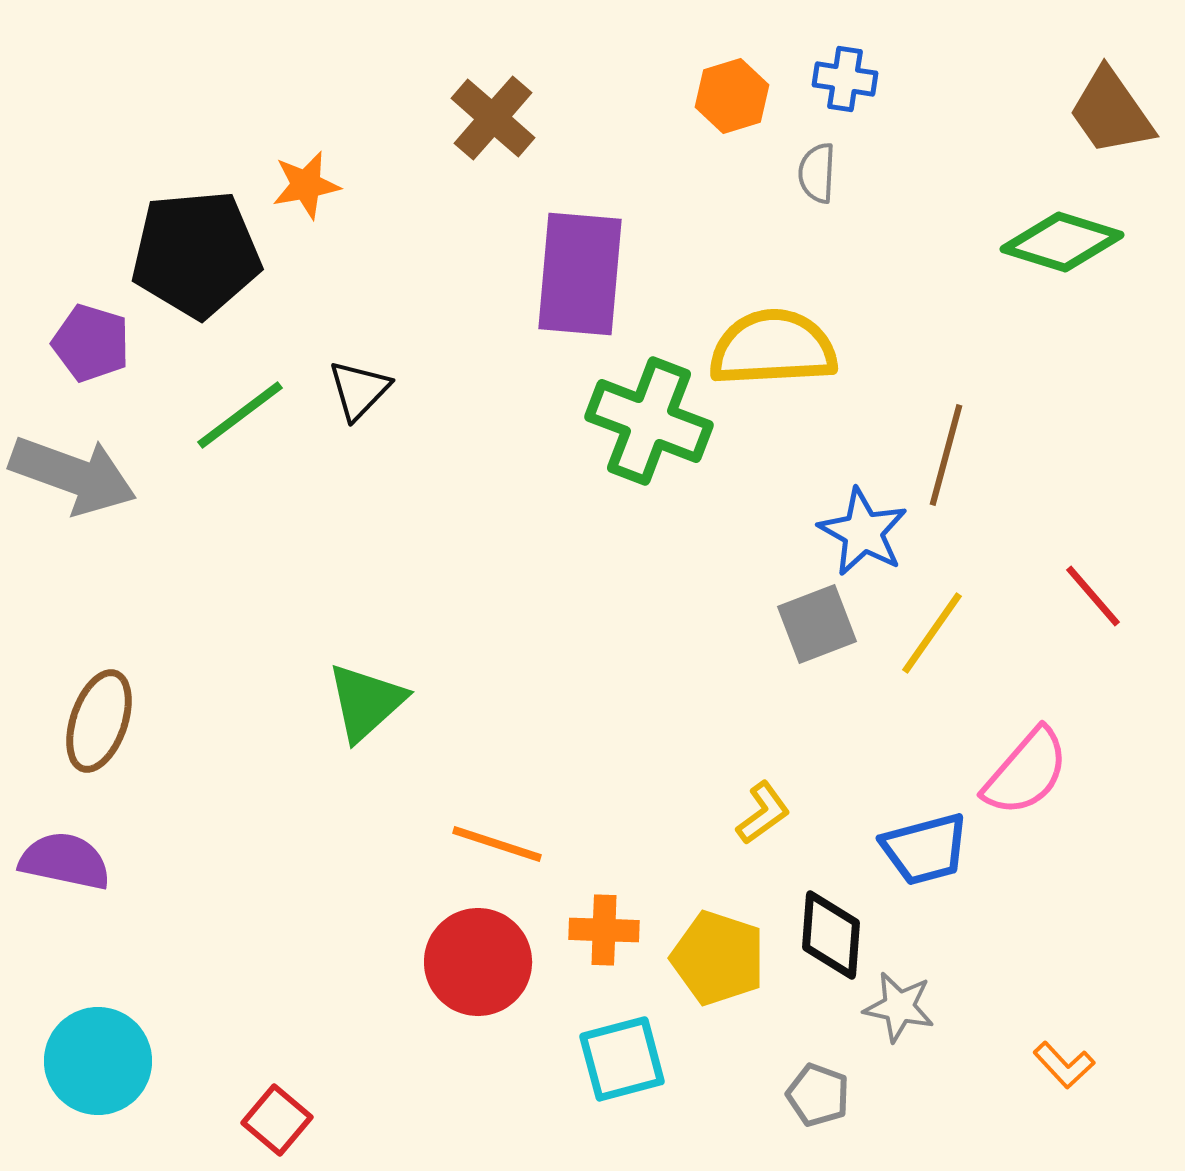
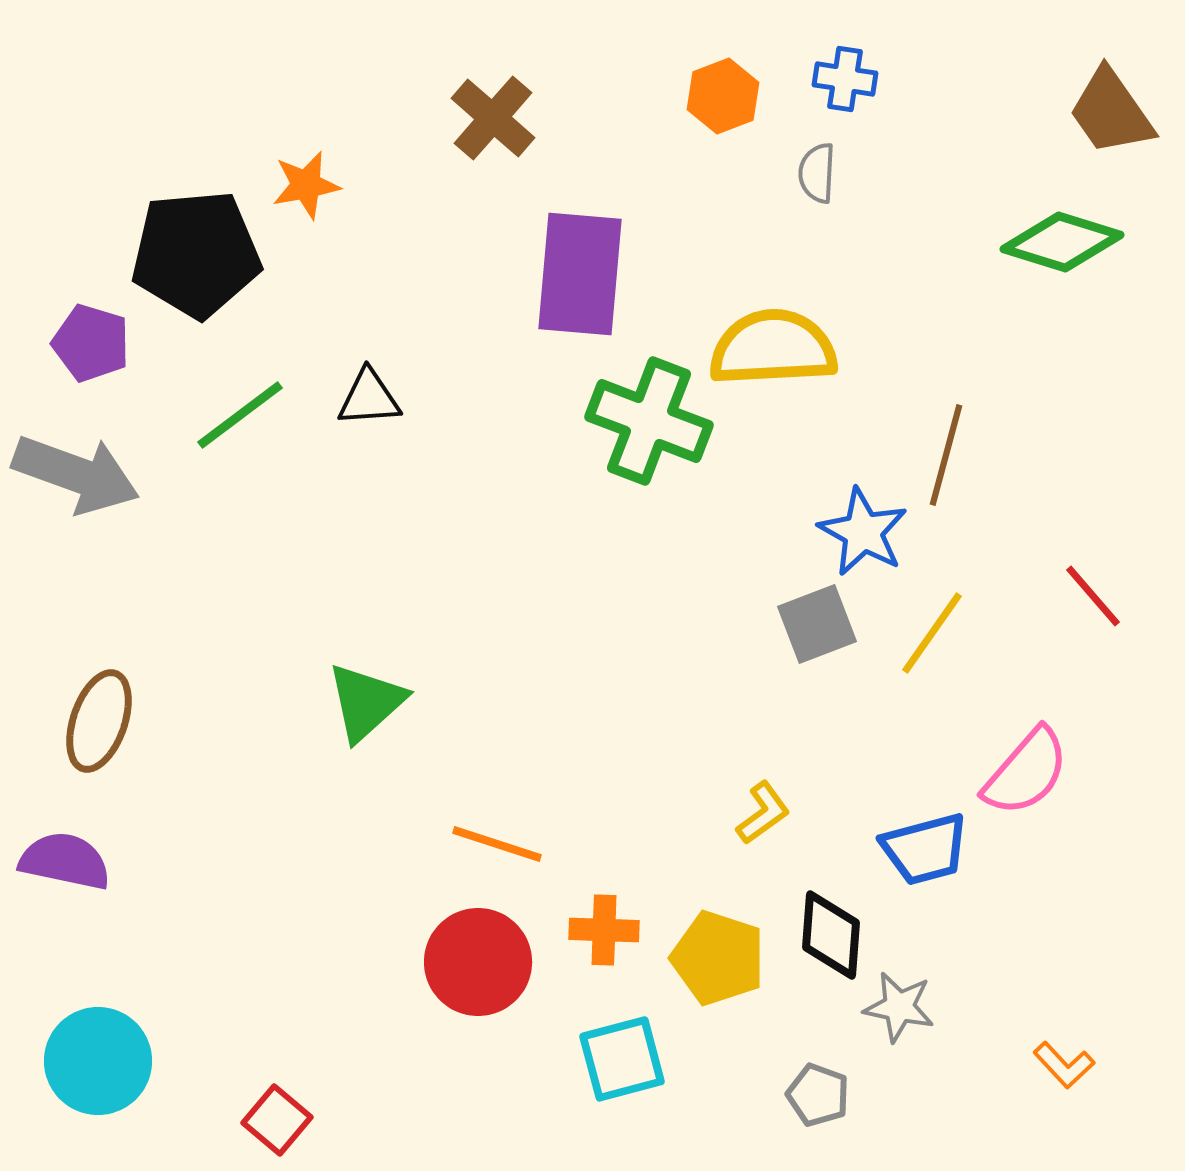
orange hexagon: moved 9 px left; rotated 4 degrees counterclockwise
black triangle: moved 10 px right, 8 px down; rotated 42 degrees clockwise
gray arrow: moved 3 px right, 1 px up
